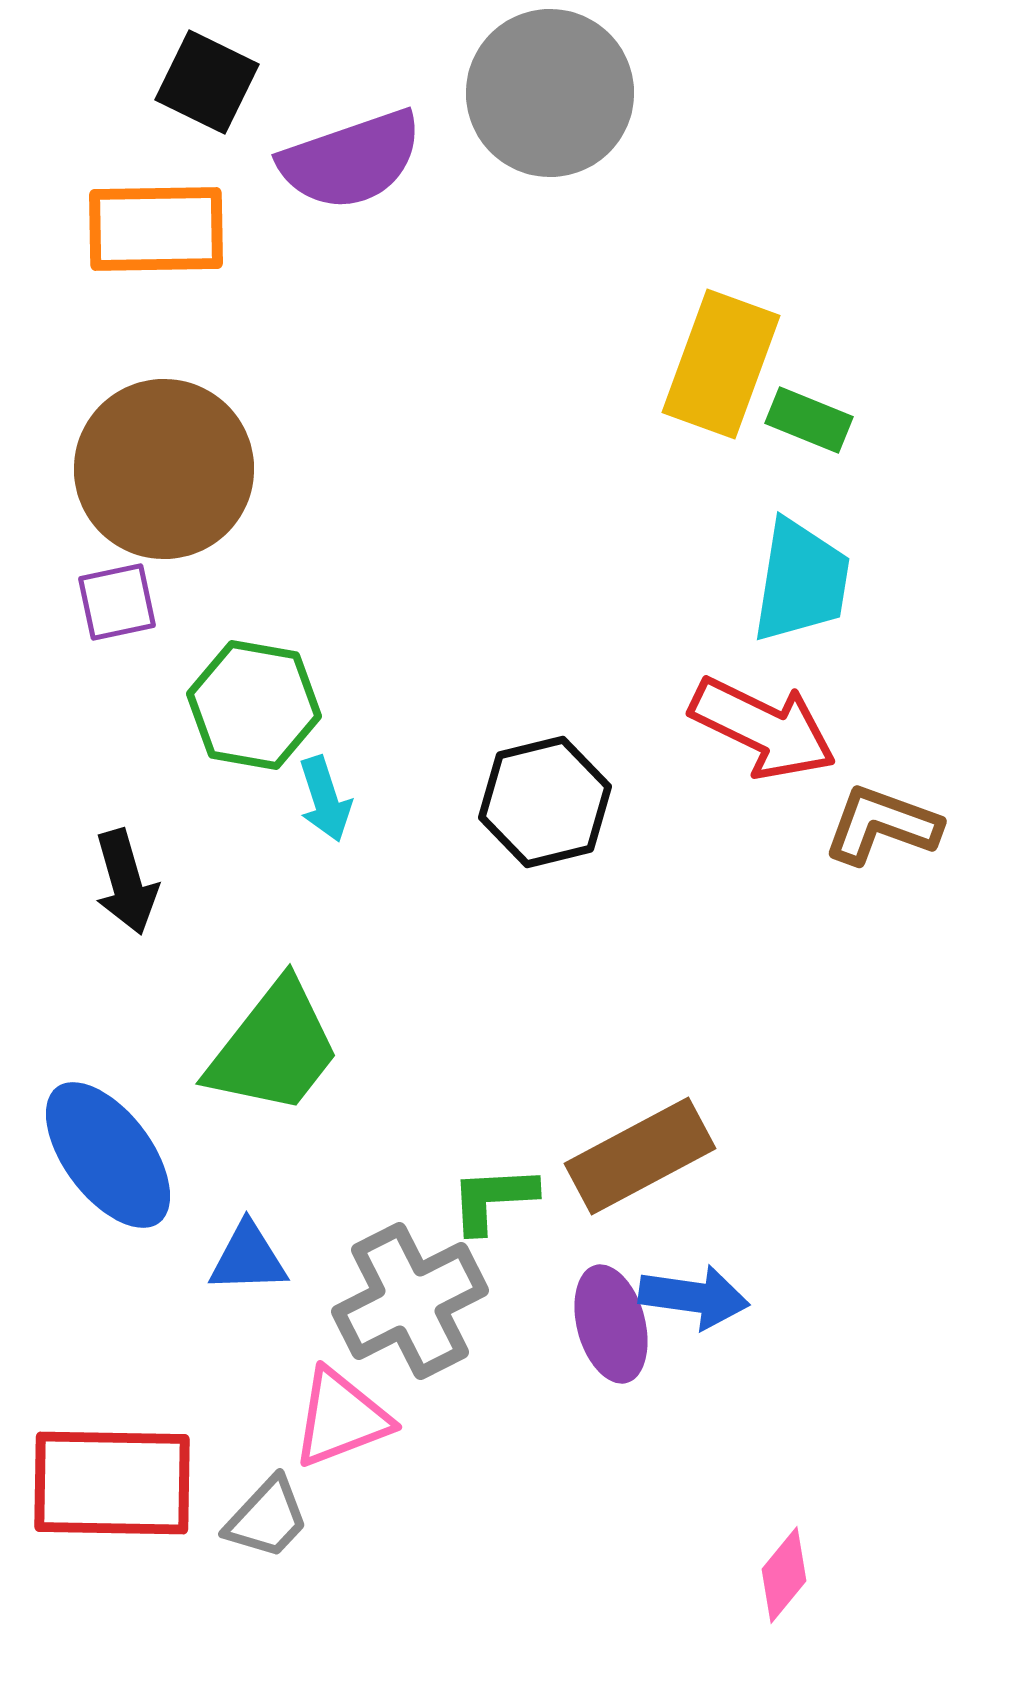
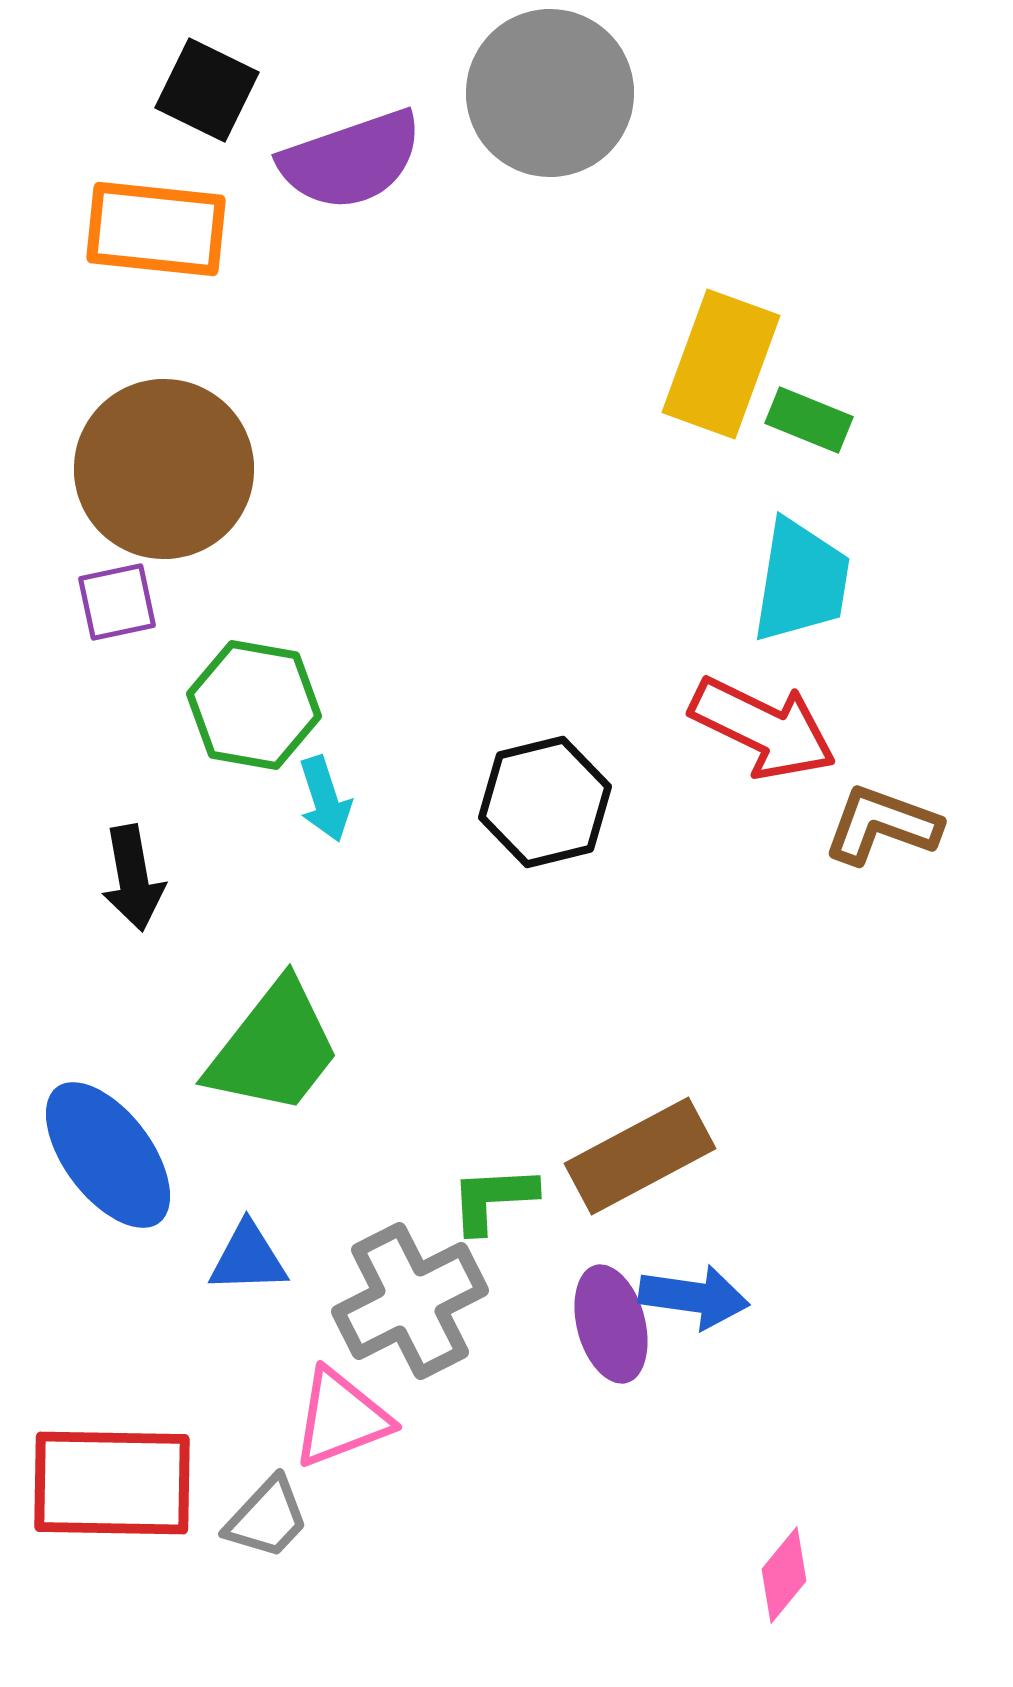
black square: moved 8 px down
orange rectangle: rotated 7 degrees clockwise
black arrow: moved 7 px right, 4 px up; rotated 6 degrees clockwise
